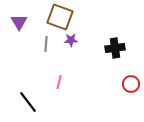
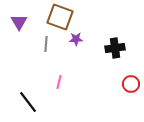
purple star: moved 5 px right, 1 px up
